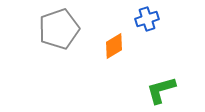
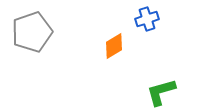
gray pentagon: moved 27 px left, 3 px down
green L-shape: moved 2 px down
